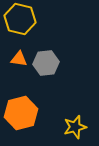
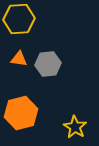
yellow hexagon: moved 1 px left; rotated 16 degrees counterclockwise
gray hexagon: moved 2 px right, 1 px down
yellow star: rotated 25 degrees counterclockwise
